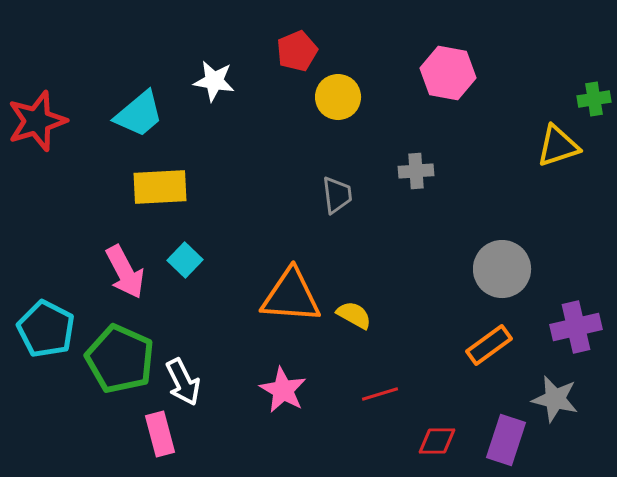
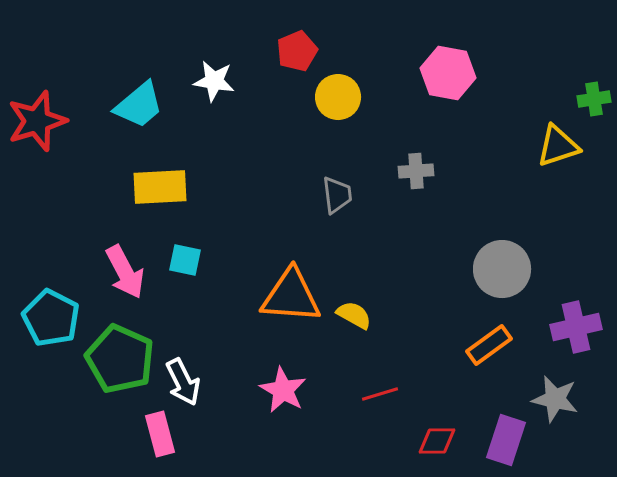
cyan trapezoid: moved 9 px up
cyan square: rotated 32 degrees counterclockwise
cyan pentagon: moved 5 px right, 11 px up
